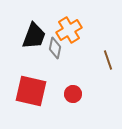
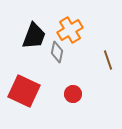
orange cross: moved 1 px right
gray diamond: moved 2 px right, 4 px down
red square: moved 7 px left; rotated 12 degrees clockwise
